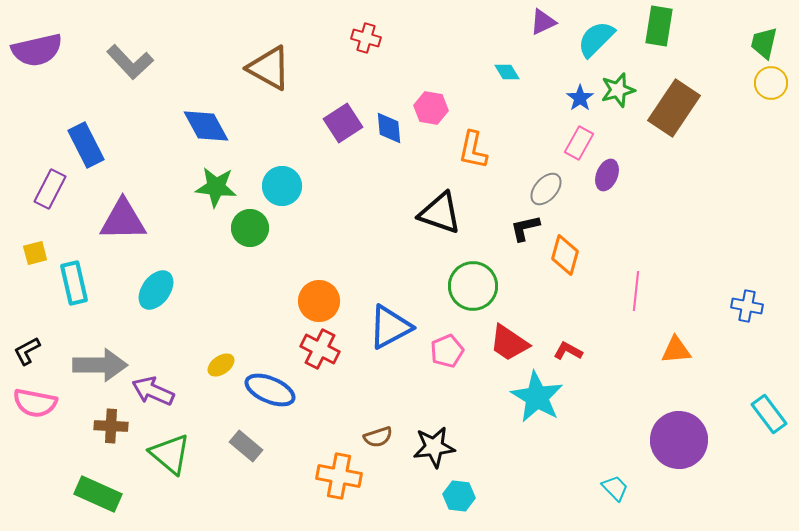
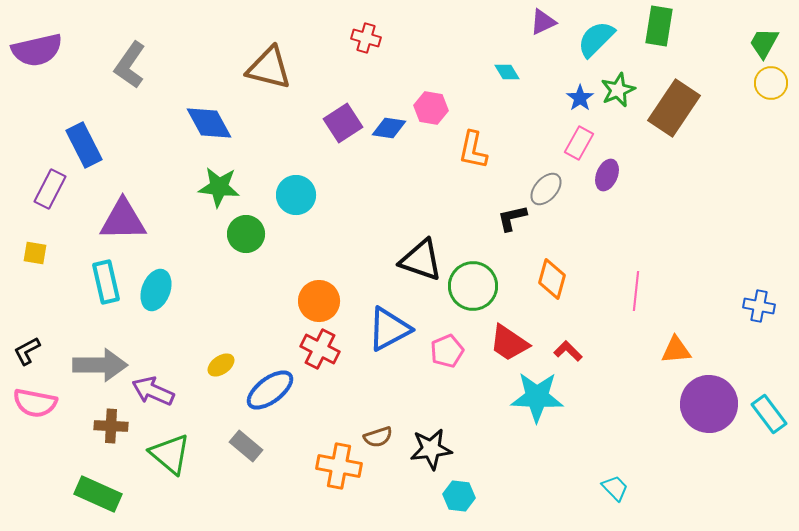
green trapezoid at (764, 43): rotated 16 degrees clockwise
gray L-shape at (130, 62): moved 3 px down; rotated 78 degrees clockwise
brown triangle at (269, 68): rotated 15 degrees counterclockwise
green star at (618, 90): rotated 8 degrees counterclockwise
blue diamond at (206, 126): moved 3 px right, 3 px up
blue diamond at (389, 128): rotated 76 degrees counterclockwise
blue rectangle at (86, 145): moved 2 px left
cyan circle at (282, 186): moved 14 px right, 9 px down
green star at (216, 187): moved 3 px right
black triangle at (440, 213): moved 19 px left, 47 px down
green circle at (250, 228): moved 4 px left, 6 px down
black L-shape at (525, 228): moved 13 px left, 10 px up
yellow square at (35, 253): rotated 25 degrees clockwise
orange diamond at (565, 255): moved 13 px left, 24 px down
cyan rectangle at (74, 283): moved 32 px right, 1 px up
cyan ellipse at (156, 290): rotated 15 degrees counterclockwise
blue cross at (747, 306): moved 12 px right
blue triangle at (390, 327): moved 1 px left, 2 px down
red L-shape at (568, 351): rotated 16 degrees clockwise
blue ellipse at (270, 390): rotated 60 degrees counterclockwise
cyan star at (537, 397): rotated 28 degrees counterclockwise
purple circle at (679, 440): moved 30 px right, 36 px up
black star at (434, 447): moved 3 px left, 2 px down
orange cross at (339, 476): moved 10 px up
